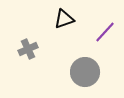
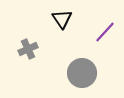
black triangle: moved 2 px left; rotated 45 degrees counterclockwise
gray circle: moved 3 px left, 1 px down
